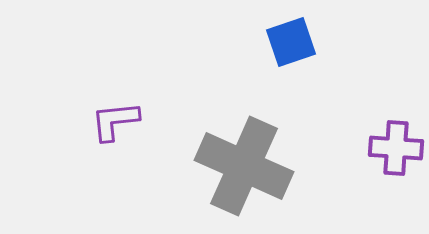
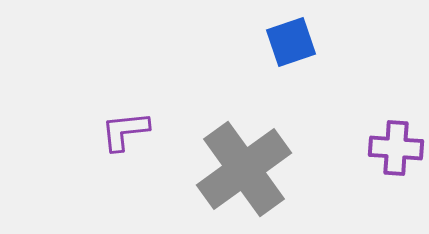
purple L-shape: moved 10 px right, 10 px down
gray cross: moved 3 px down; rotated 30 degrees clockwise
